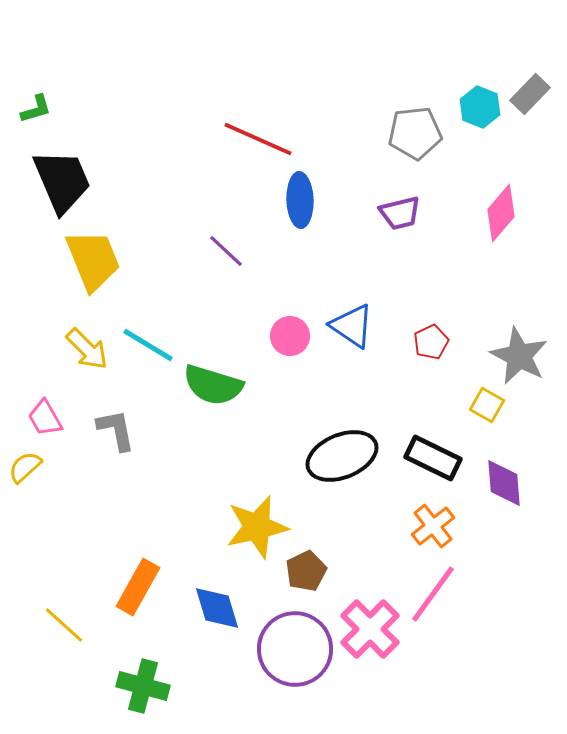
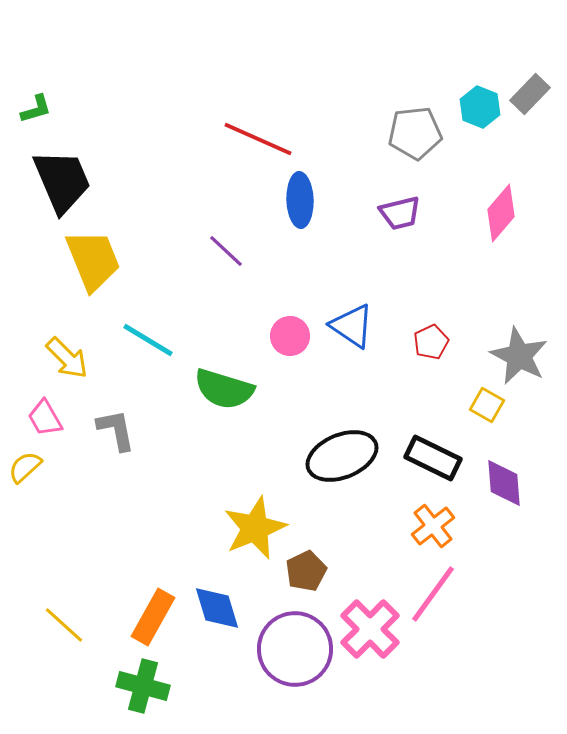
cyan line: moved 5 px up
yellow arrow: moved 20 px left, 9 px down
green semicircle: moved 11 px right, 4 px down
yellow star: moved 2 px left, 1 px down; rotated 10 degrees counterclockwise
orange rectangle: moved 15 px right, 30 px down
